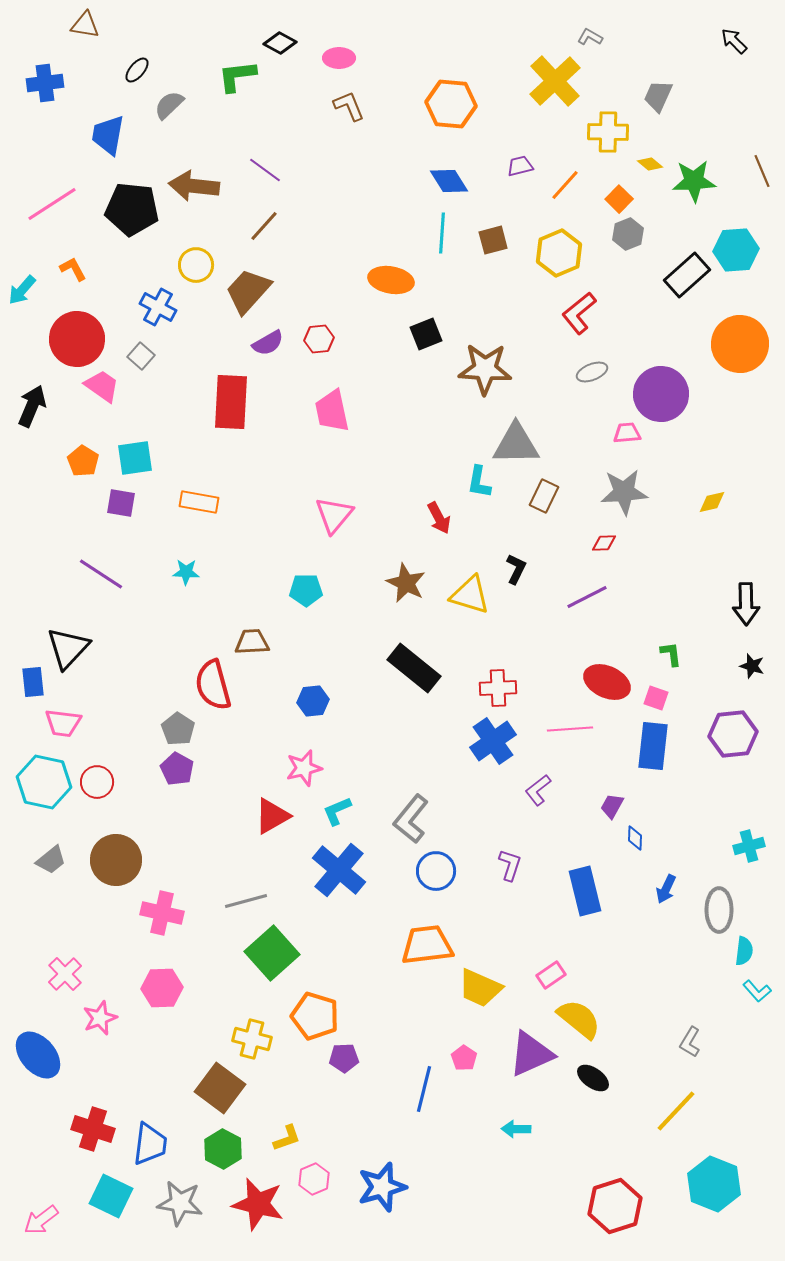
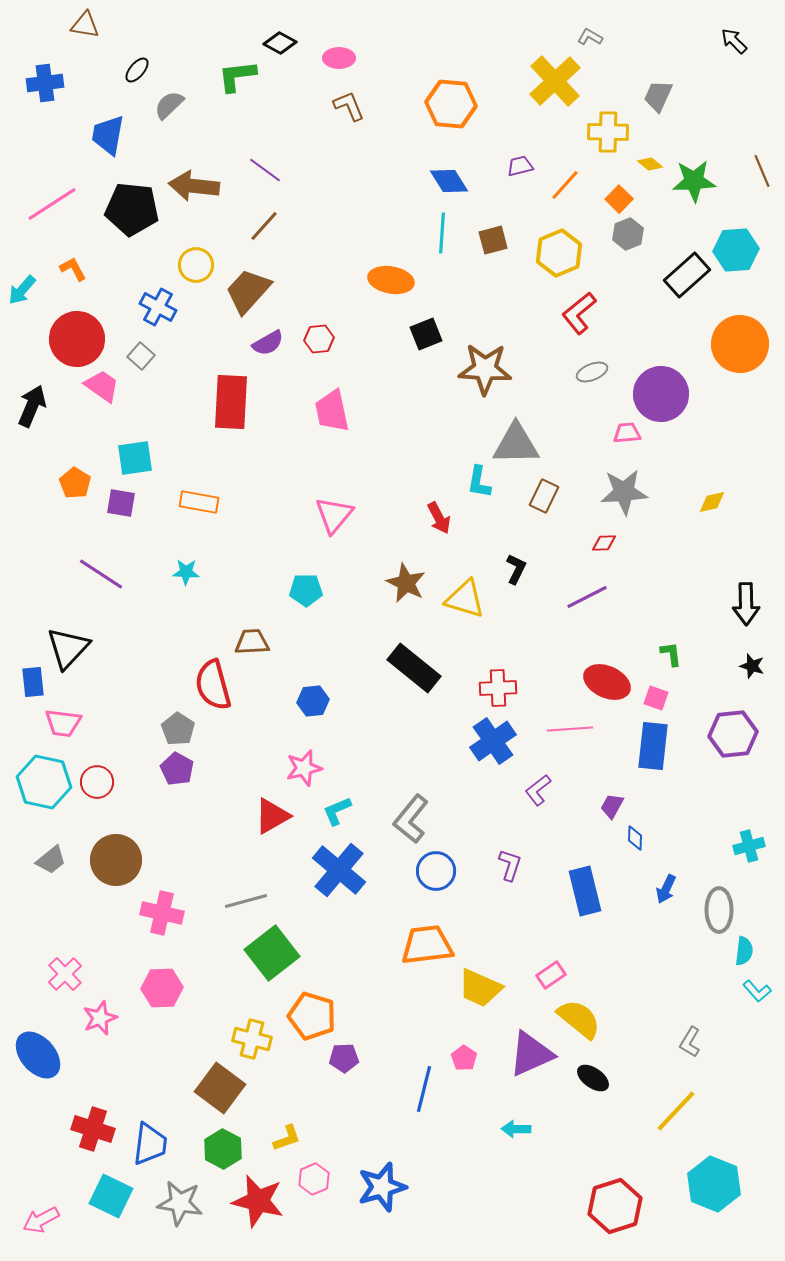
orange pentagon at (83, 461): moved 8 px left, 22 px down
yellow triangle at (470, 595): moved 5 px left, 4 px down
green square at (272, 953): rotated 4 degrees clockwise
orange pentagon at (315, 1016): moved 3 px left
red star at (258, 1204): moved 3 px up
pink arrow at (41, 1220): rotated 9 degrees clockwise
